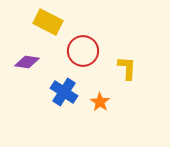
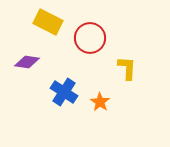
red circle: moved 7 px right, 13 px up
